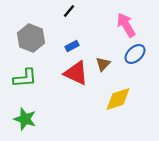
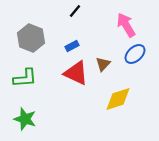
black line: moved 6 px right
